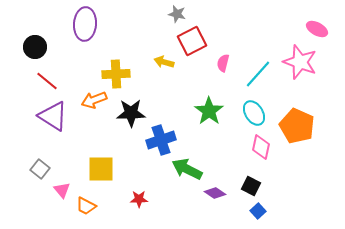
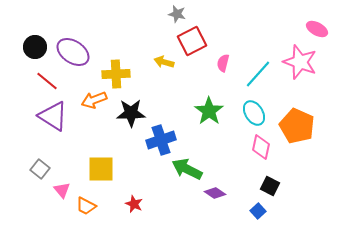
purple ellipse: moved 12 px left, 28 px down; rotated 60 degrees counterclockwise
black square: moved 19 px right
red star: moved 5 px left, 5 px down; rotated 24 degrees clockwise
